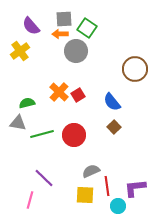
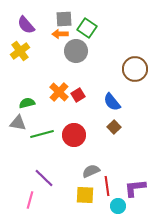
purple semicircle: moved 5 px left, 1 px up
